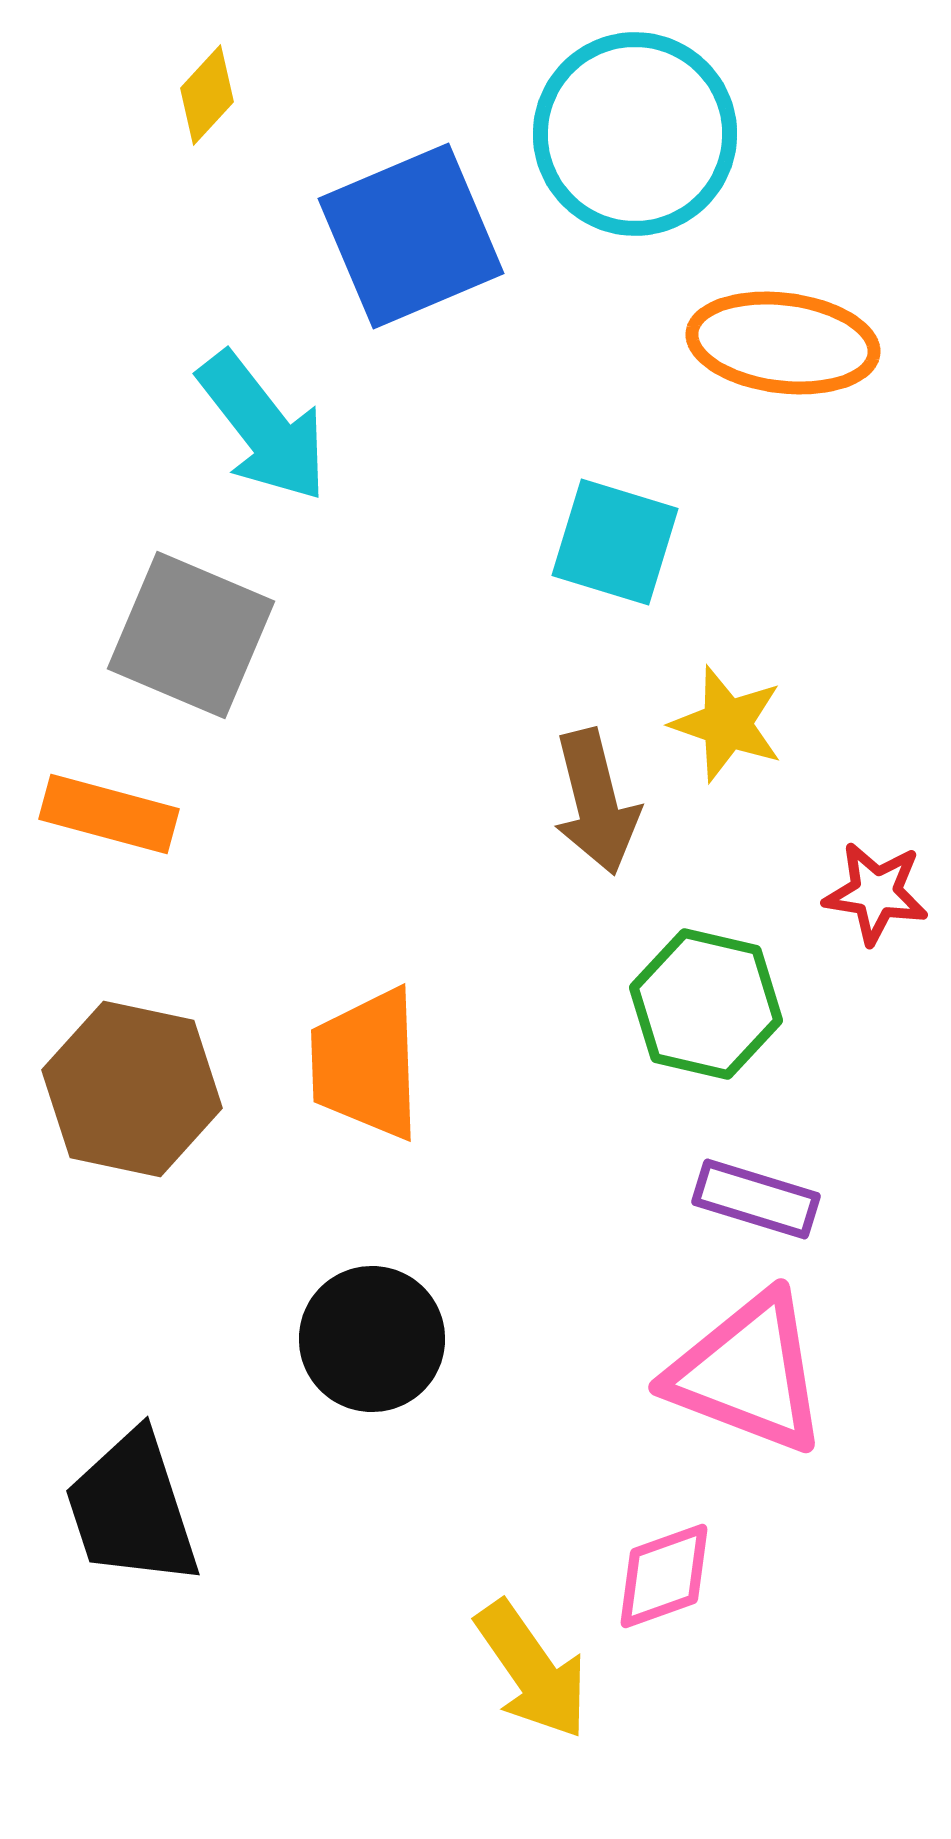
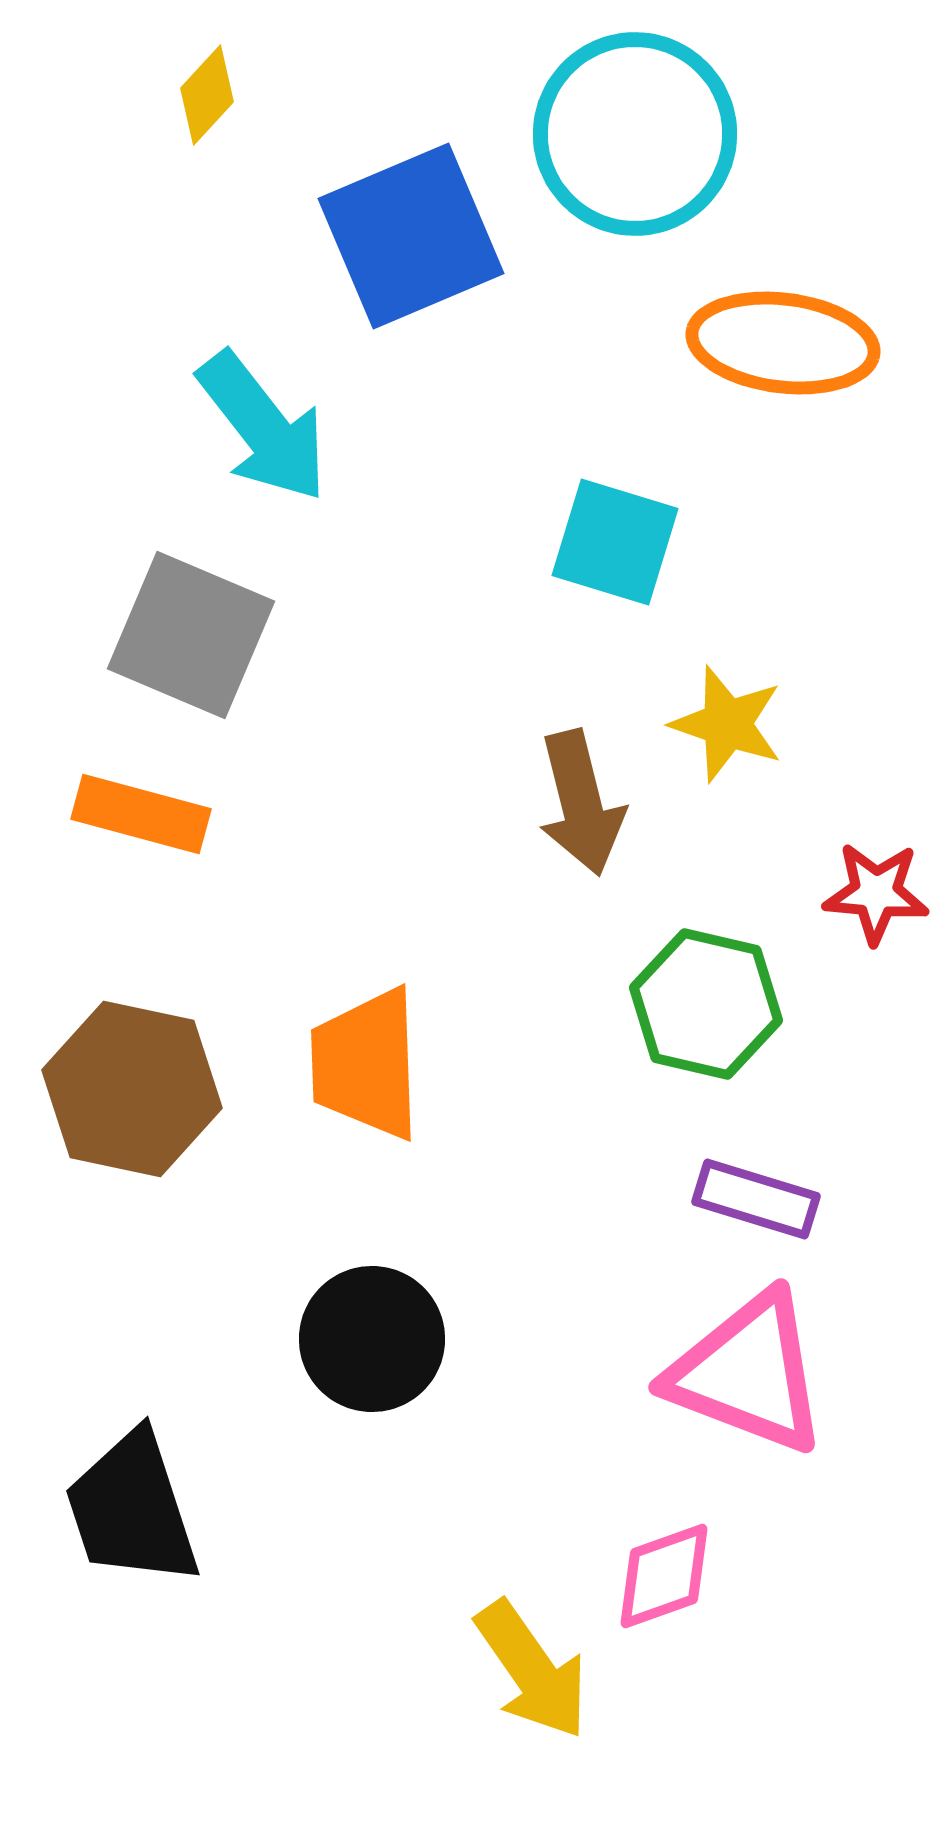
brown arrow: moved 15 px left, 1 px down
orange rectangle: moved 32 px right
red star: rotated 4 degrees counterclockwise
